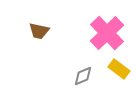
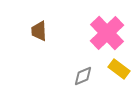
brown trapezoid: rotated 75 degrees clockwise
